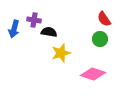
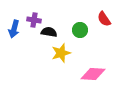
green circle: moved 20 px left, 9 px up
pink diamond: rotated 15 degrees counterclockwise
